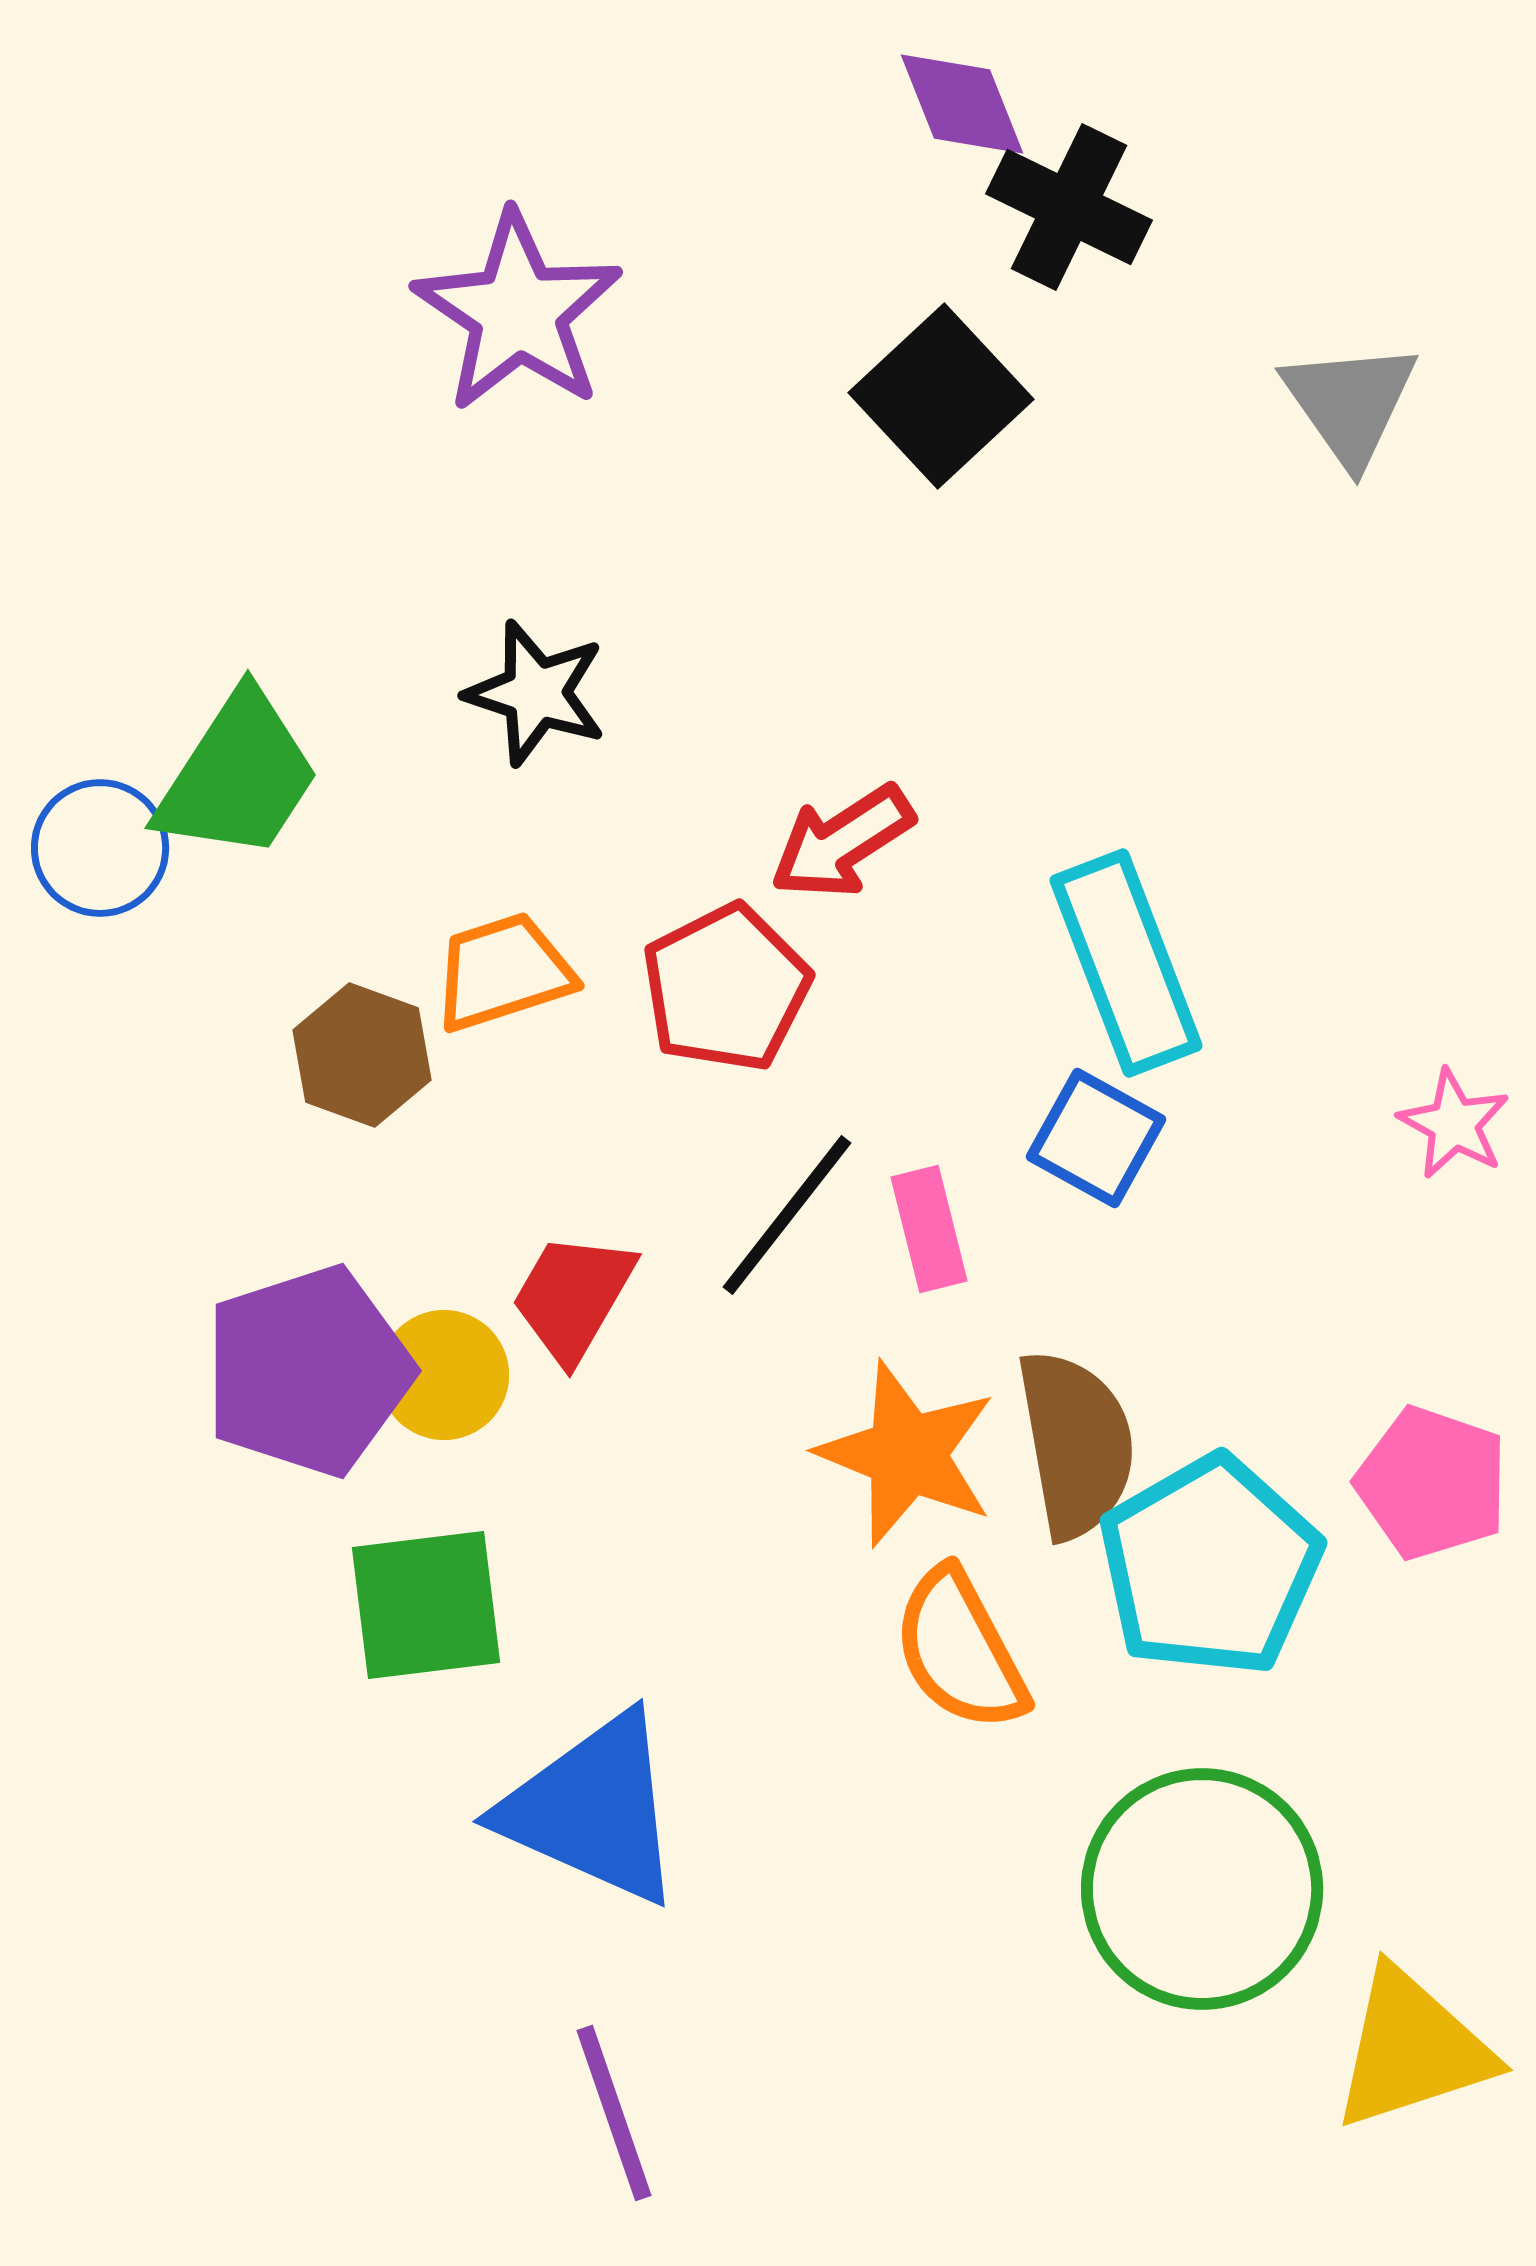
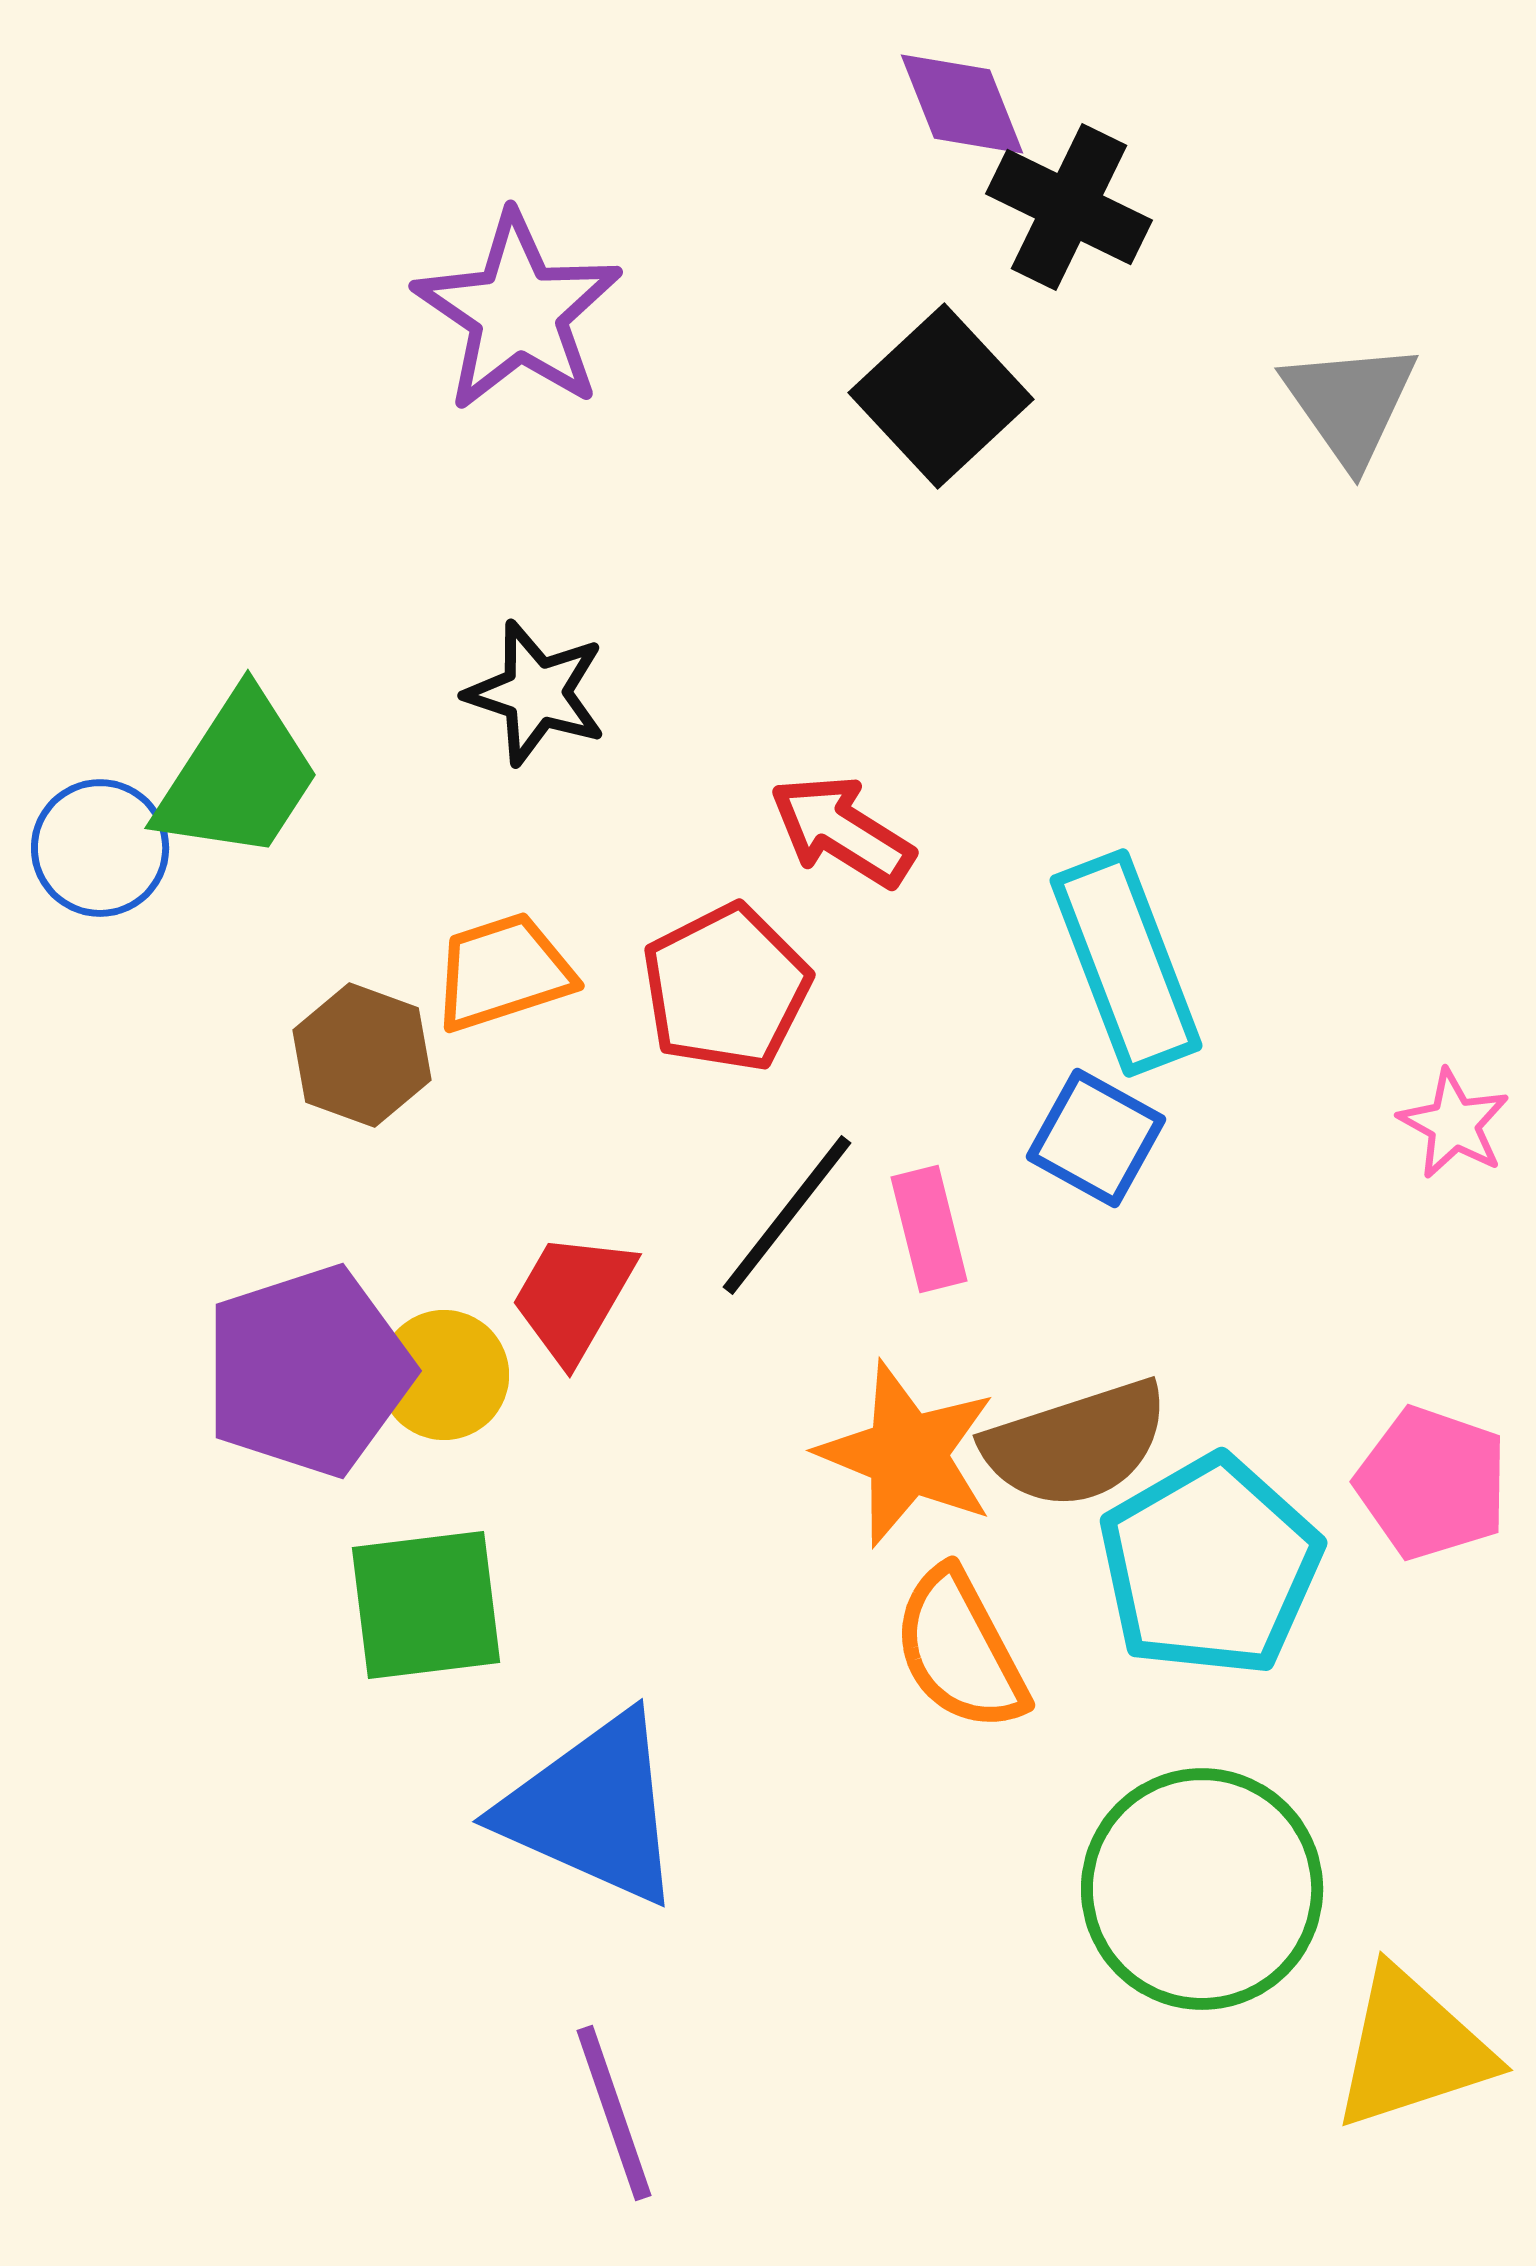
red arrow: moved 11 px up; rotated 65 degrees clockwise
brown semicircle: rotated 82 degrees clockwise
